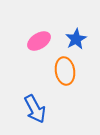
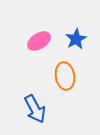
orange ellipse: moved 5 px down
